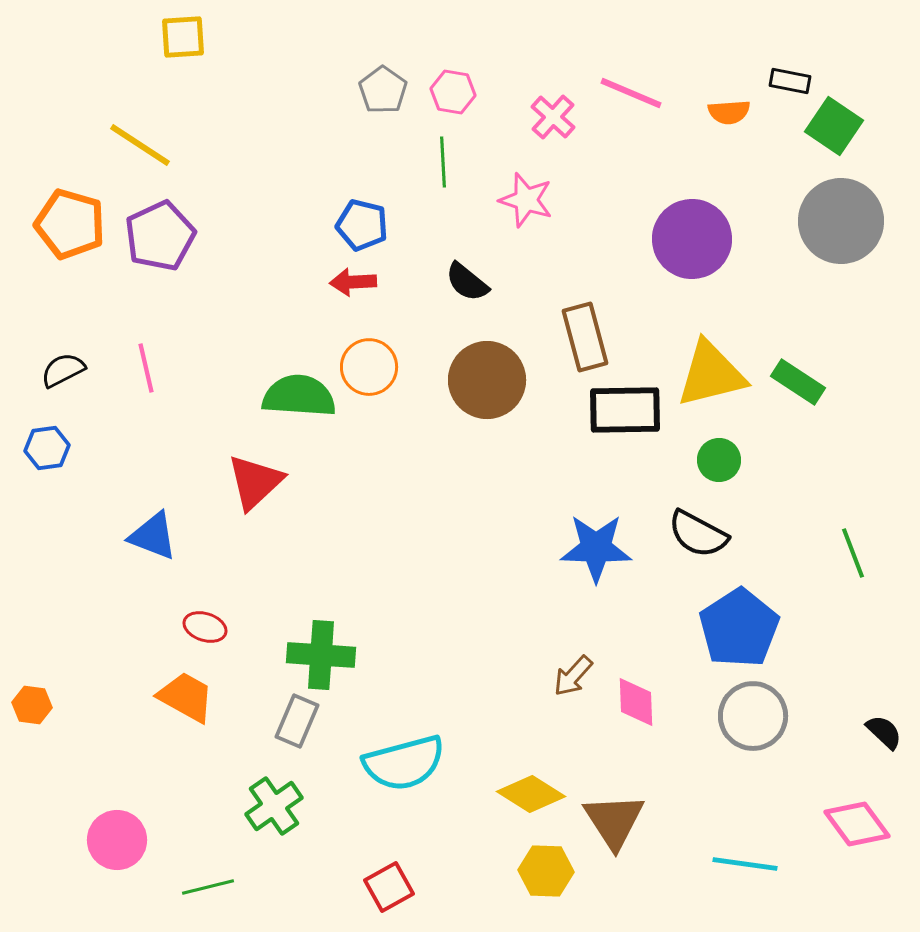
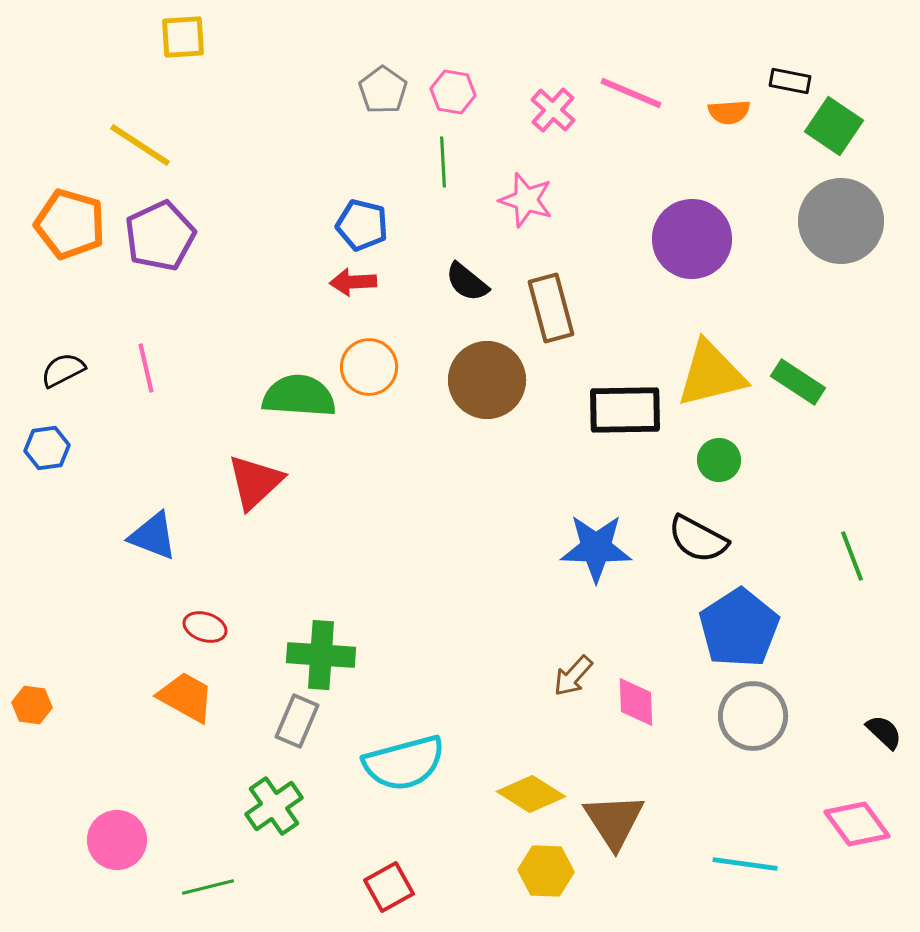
pink cross at (553, 117): moved 7 px up
brown rectangle at (585, 337): moved 34 px left, 29 px up
black semicircle at (698, 534): moved 5 px down
green line at (853, 553): moved 1 px left, 3 px down
